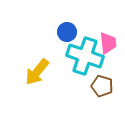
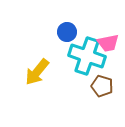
pink trapezoid: rotated 85 degrees clockwise
cyan cross: moved 2 px right
